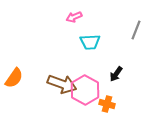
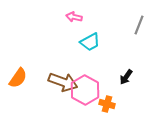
pink arrow: rotated 35 degrees clockwise
gray line: moved 3 px right, 5 px up
cyan trapezoid: rotated 25 degrees counterclockwise
black arrow: moved 10 px right, 3 px down
orange semicircle: moved 4 px right
brown arrow: moved 1 px right, 2 px up
